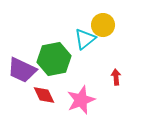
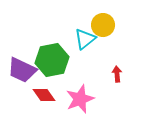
green hexagon: moved 2 px left, 1 px down
red arrow: moved 1 px right, 3 px up
red diamond: rotated 10 degrees counterclockwise
pink star: moved 1 px left, 1 px up
